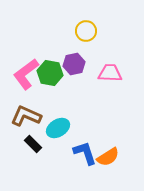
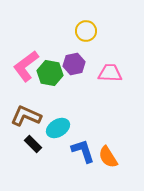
pink L-shape: moved 8 px up
blue L-shape: moved 2 px left, 2 px up
orange semicircle: rotated 90 degrees clockwise
